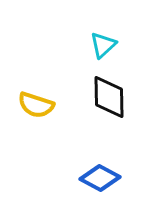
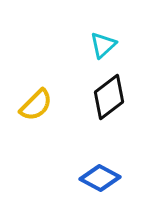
black diamond: rotated 54 degrees clockwise
yellow semicircle: rotated 63 degrees counterclockwise
